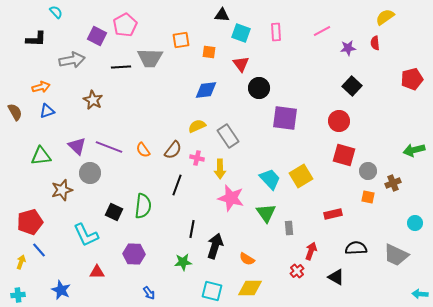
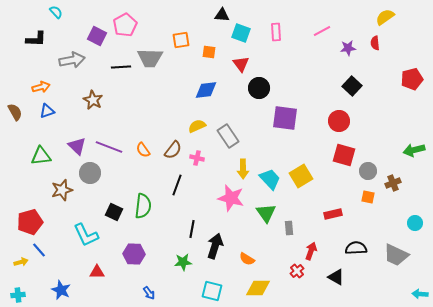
yellow arrow at (220, 169): moved 23 px right
yellow arrow at (21, 262): rotated 56 degrees clockwise
yellow diamond at (250, 288): moved 8 px right
